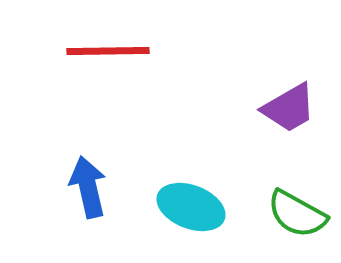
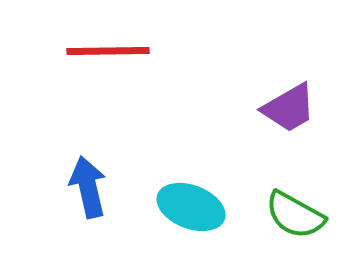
green semicircle: moved 2 px left, 1 px down
